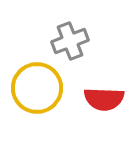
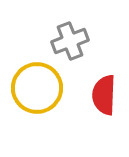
red semicircle: moved 4 px up; rotated 90 degrees clockwise
